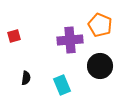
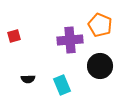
black semicircle: moved 2 px right, 1 px down; rotated 80 degrees clockwise
